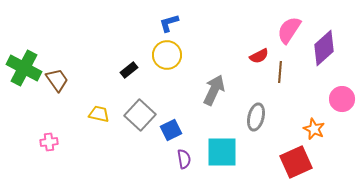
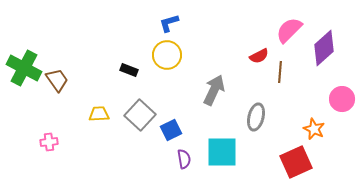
pink semicircle: rotated 12 degrees clockwise
black rectangle: rotated 60 degrees clockwise
yellow trapezoid: rotated 15 degrees counterclockwise
